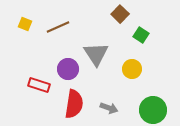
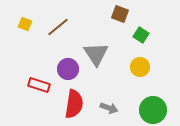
brown square: rotated 24 degrees counterclockwise
brown line: rotated 15 degrees counterclockwise
yellow circle: moved 8 px right, 2 px up
